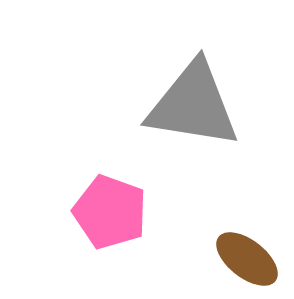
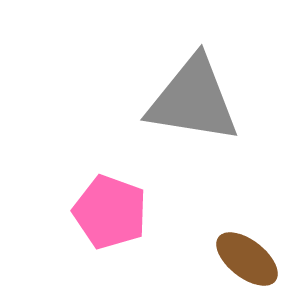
gray triangle: moved 5 px up
